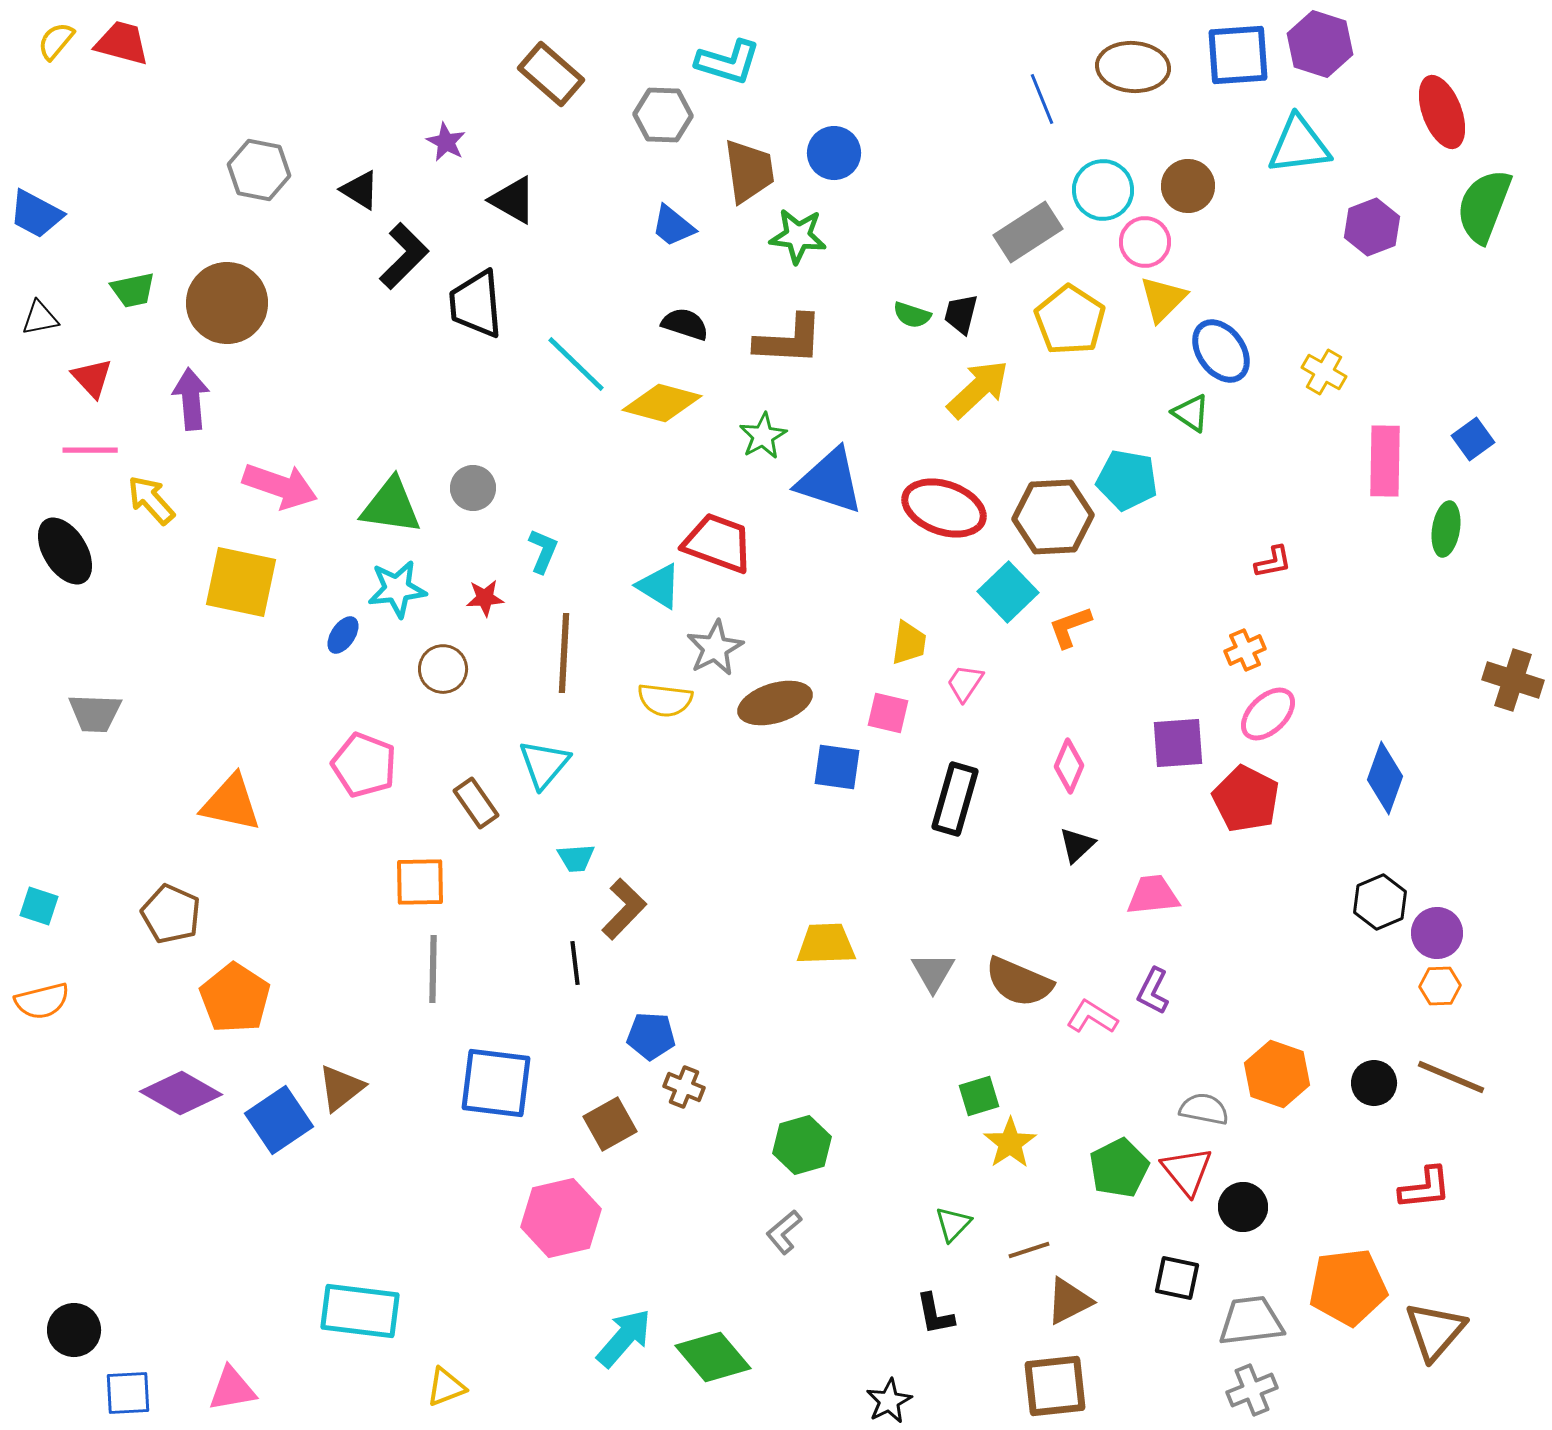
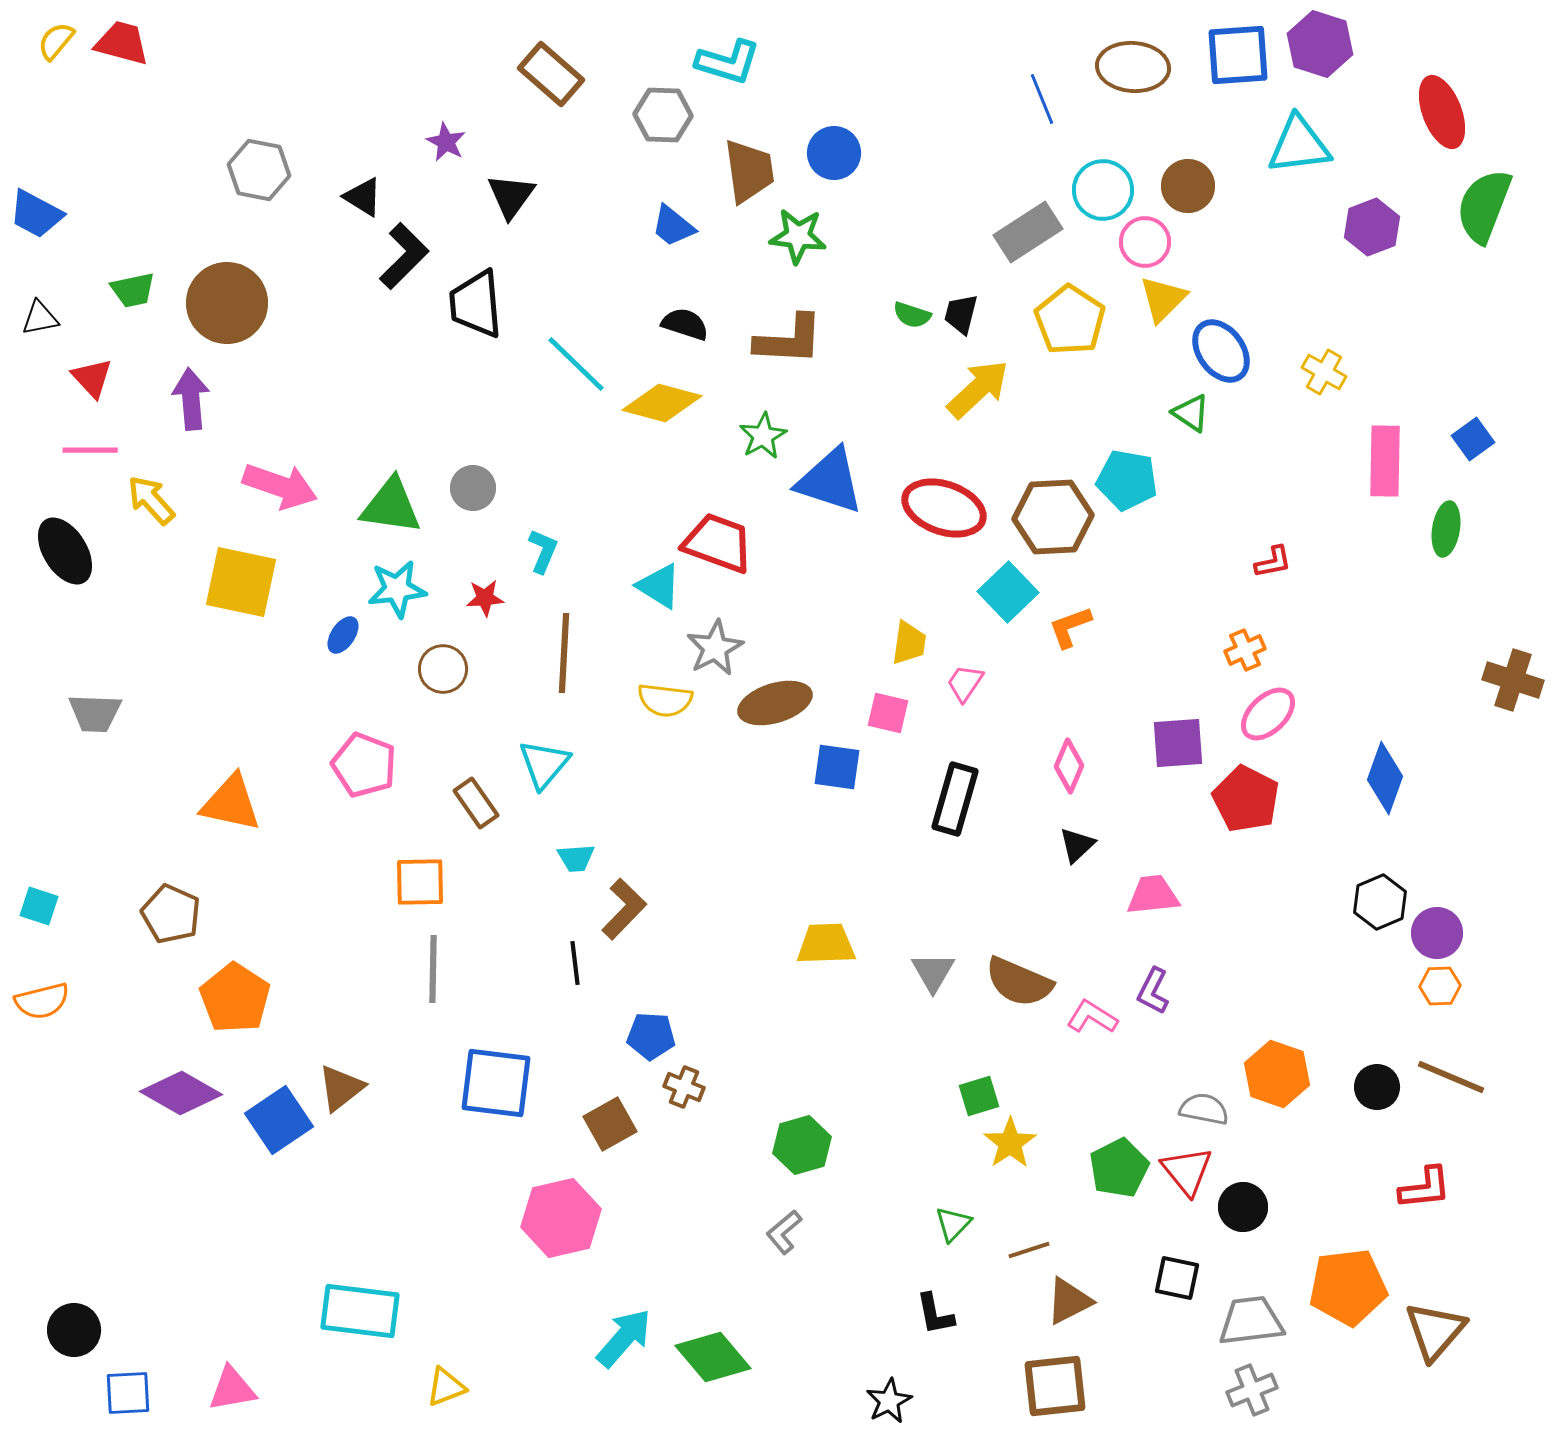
black triangle at (360, 190): moved 3 px right, 7 px down
black triangle at (513, 200): moved 2 px left, 4 px up; rotated 36 degrees clockwise
black circle at (1374, 1083): moved 3 px right, 4 px down
